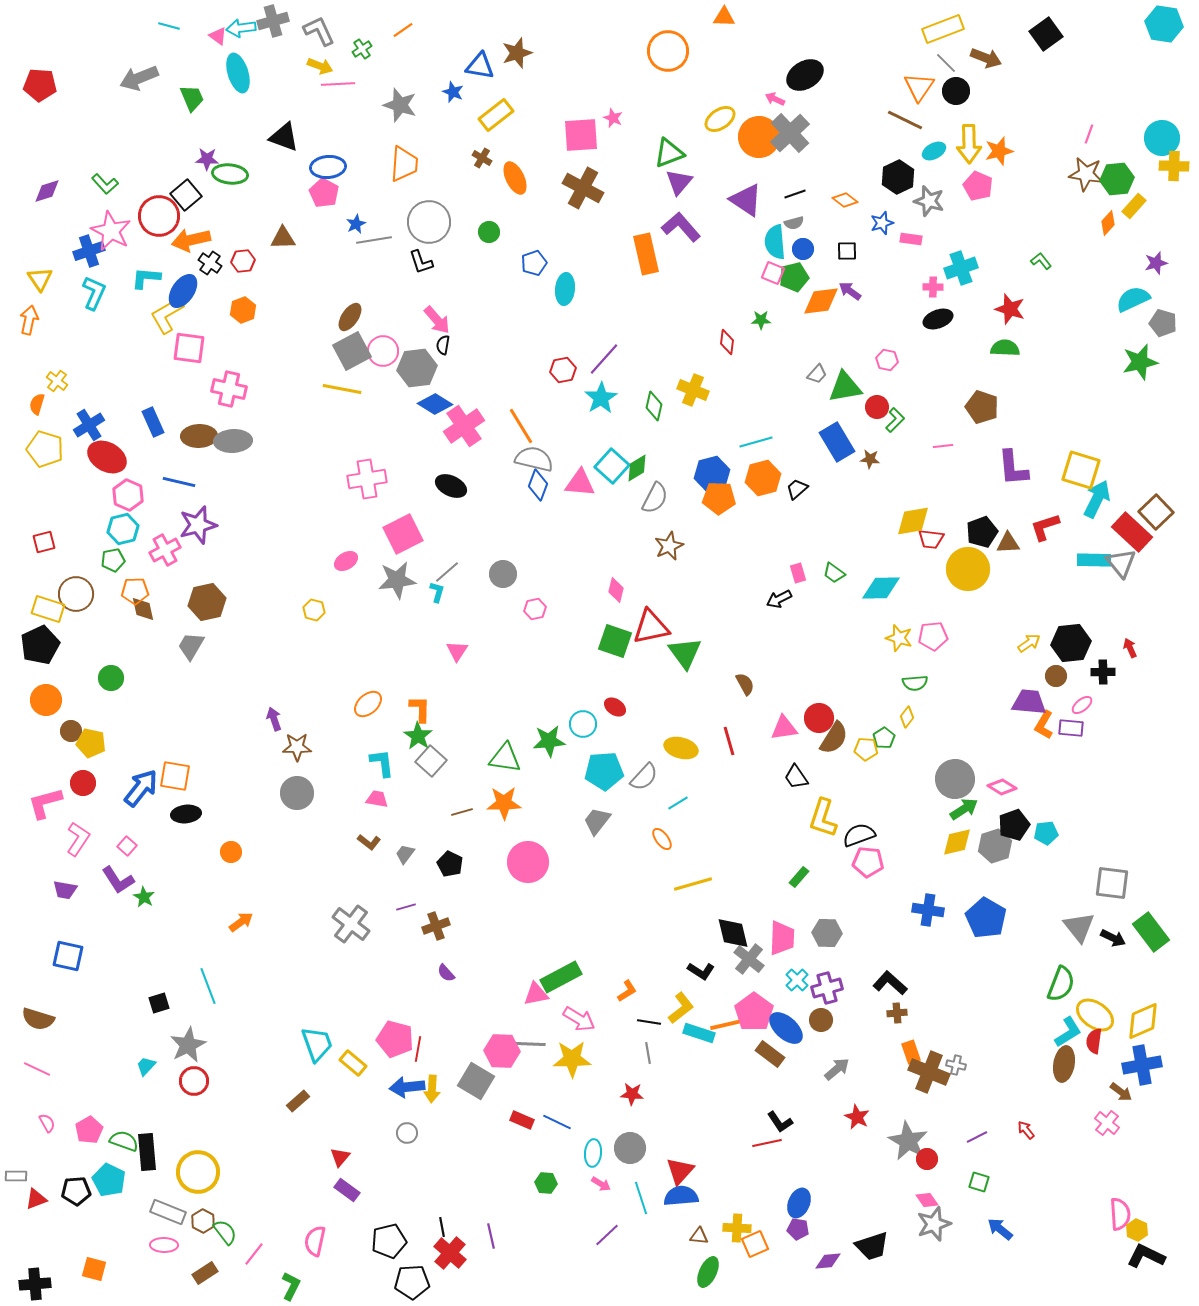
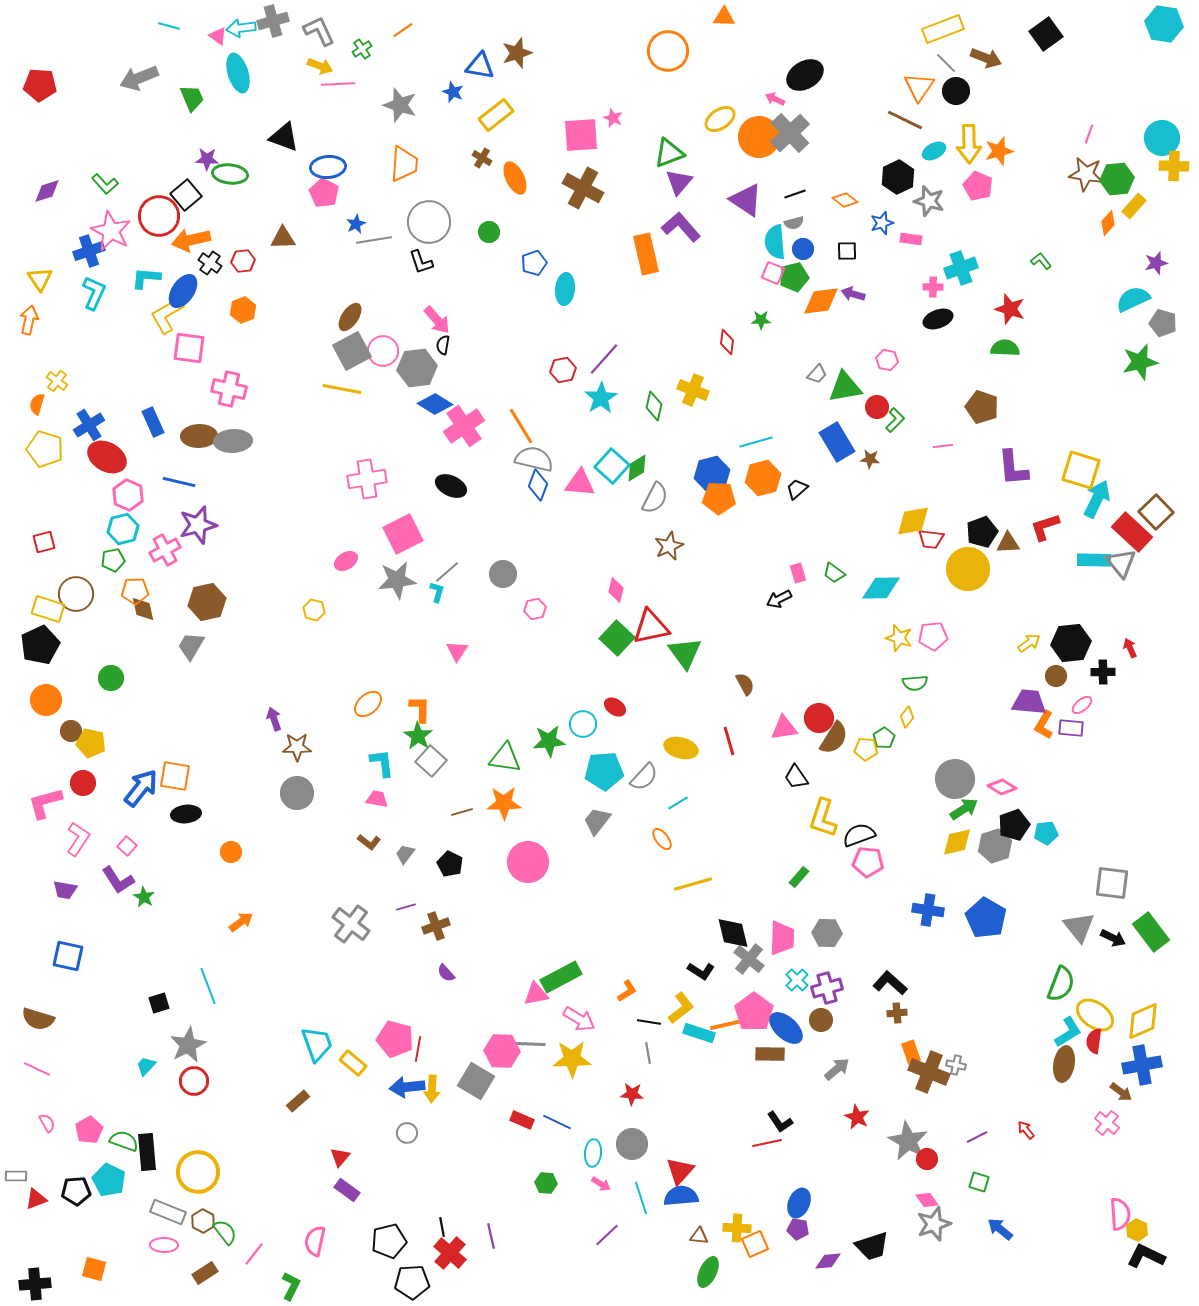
purple arrow at (850, 291): moved 3 px right, 3 px down; rotated 20 degrees counterclockwise
green square at (615, 641): moved 2 px right, 3 px up; rotated 24 degrees clockwise
brown rectangle at (770, 1054): rotated 36 degrees counterclockwise
gray circle at (630, 1148): moved 2 px right, 4 px up
